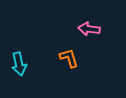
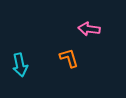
cyan arrow: moved 1 px right, 1 px down
